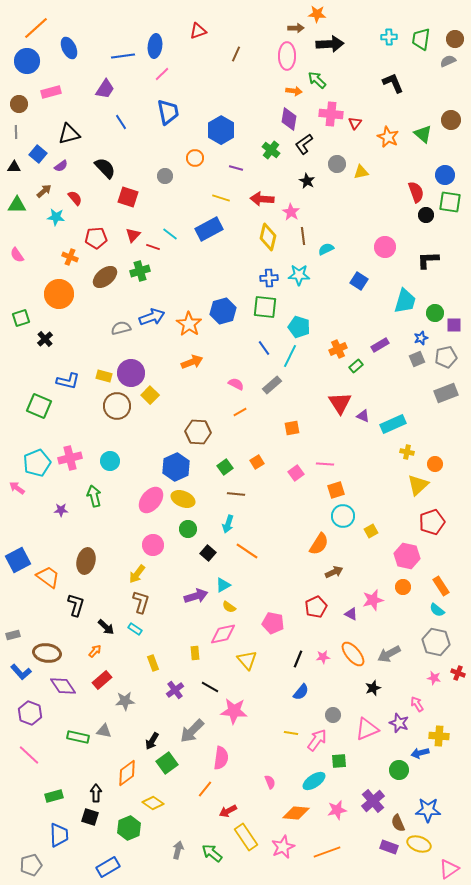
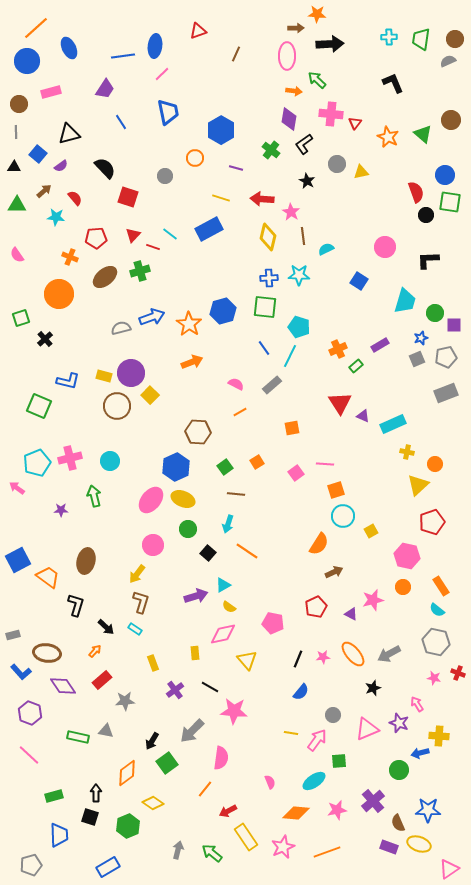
gray triangle at (104, 731): moved 2 px right
green hexagon at (129, 828): moved 1 px left, 2 px up
